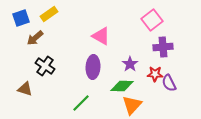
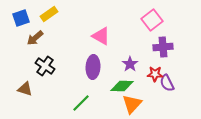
purple semicircle: moved 2 px left
orange triangle: moved 1 px up
